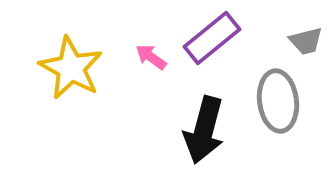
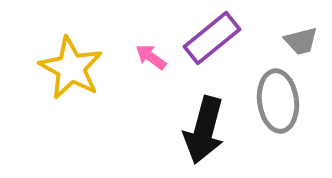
gray trapezoid: moved 5 px left
